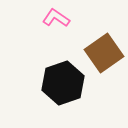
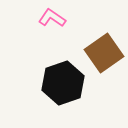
pink L-shape: moved 4 px left
